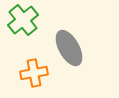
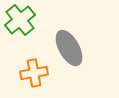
green cross: moved 3 px left
